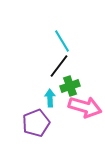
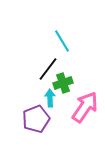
black line: moved 11 px left, 3 px down
green cross: moved 7 px left, 3 px up
pink arrow: rotated 72 degrees counterclockwise
purple pentagon: moved 4 px up
